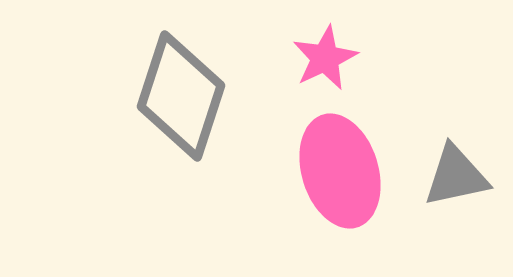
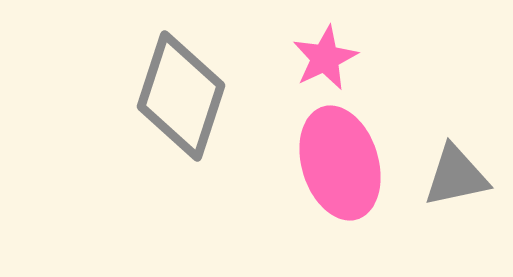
pink ellipse: moved 8 px up
